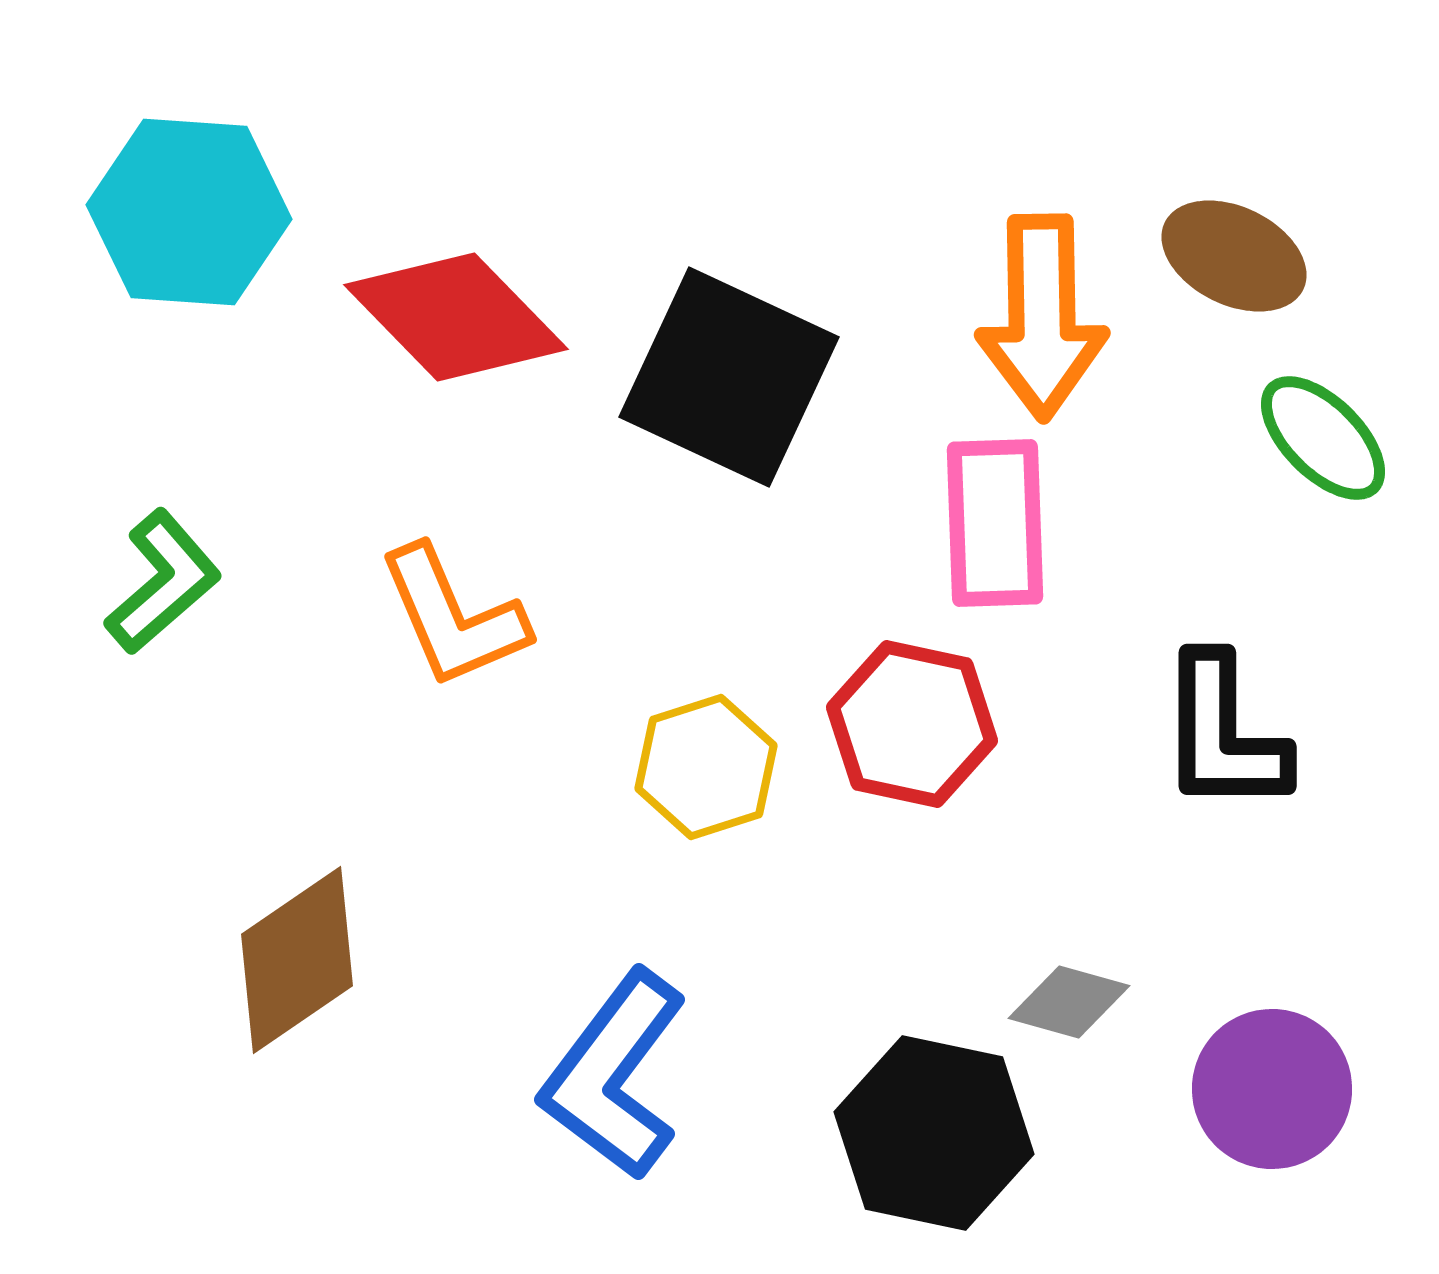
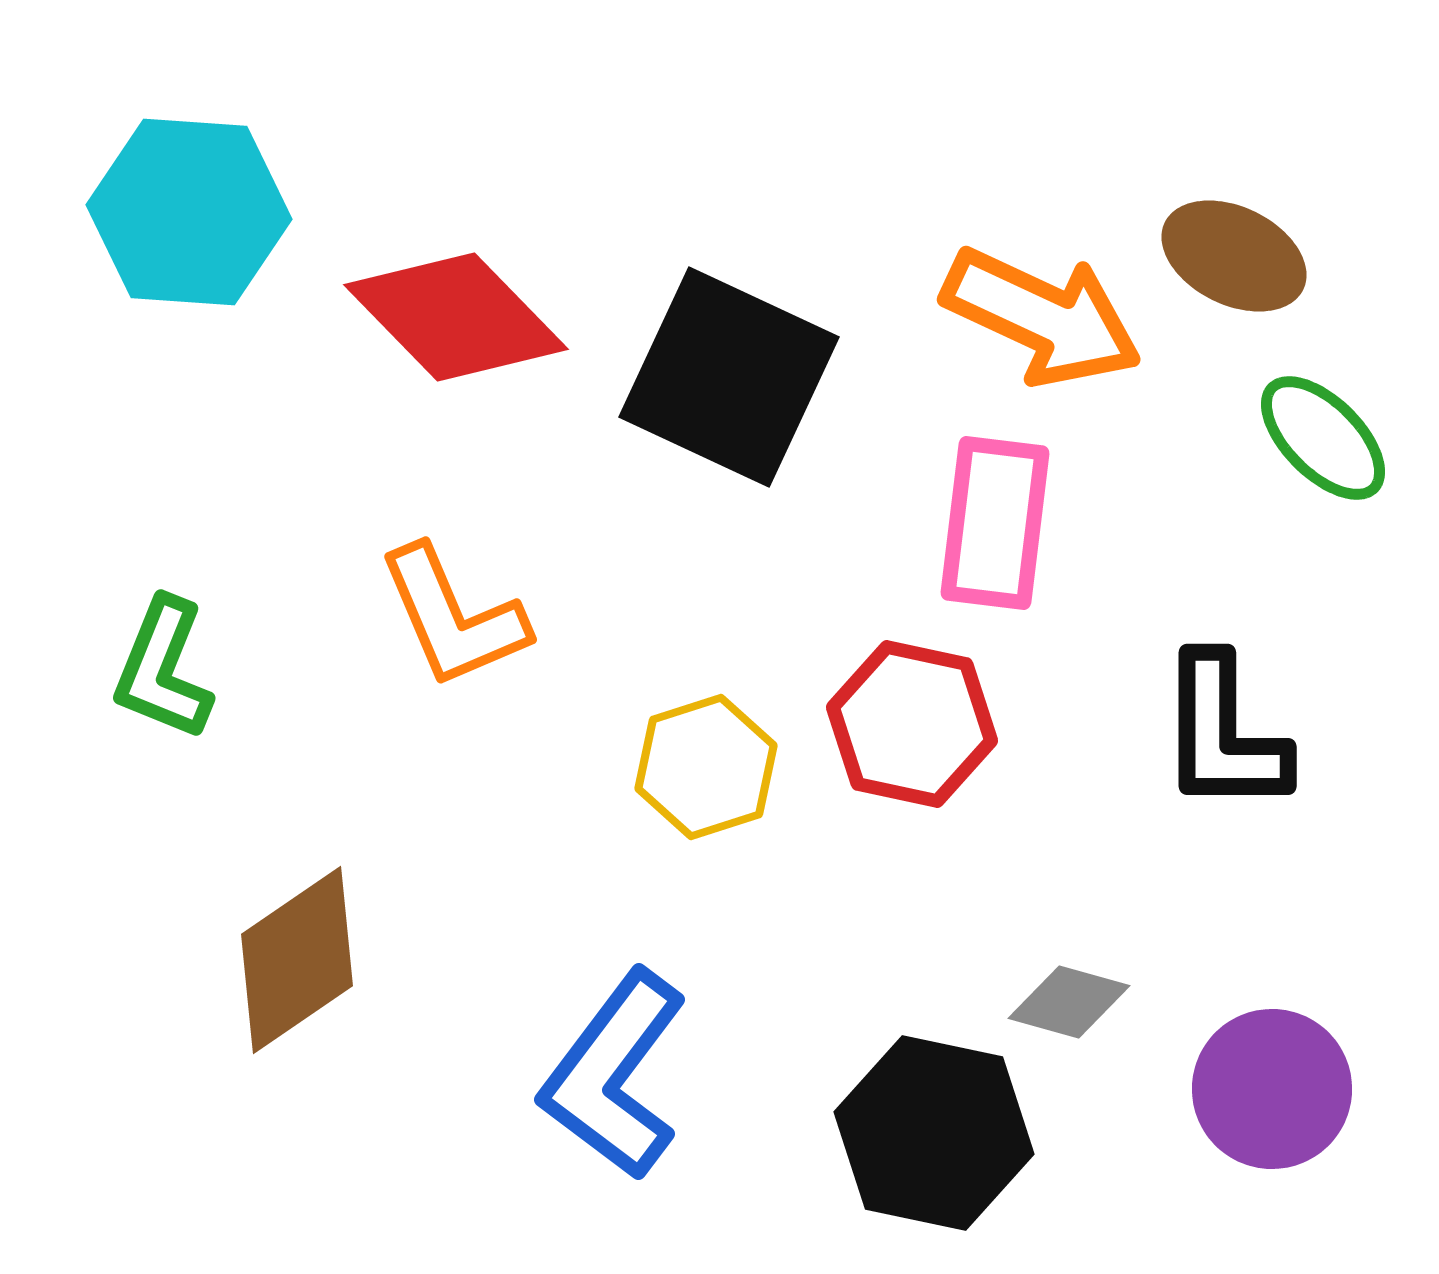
orange arrow: rotated 64 degrees counterclockwise
pink rectangle: rotated 9 degrees clockwise
green L-shape: moved 87 px down; rotated 153 degrees clockwise
